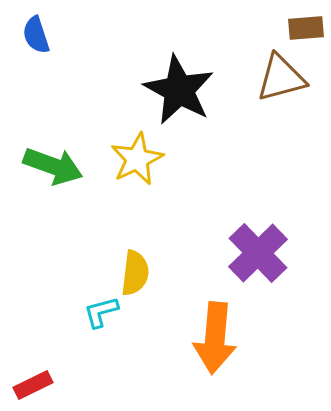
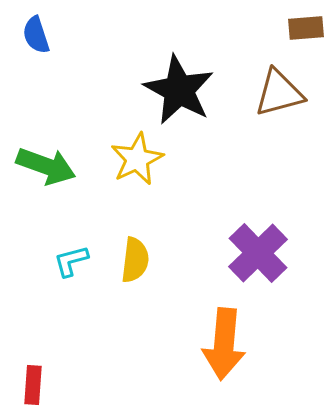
brown triangle: moved 2 px left, 15 px down
green arrow: moved 7 px left
yellow semicircle: moved 13 px up
cyan L-shape: moved 30 px left, 51 px up
orange arrow: moved 9 px right, 6 px down
red rectangle: rotated 60 degrees counterclockwise
